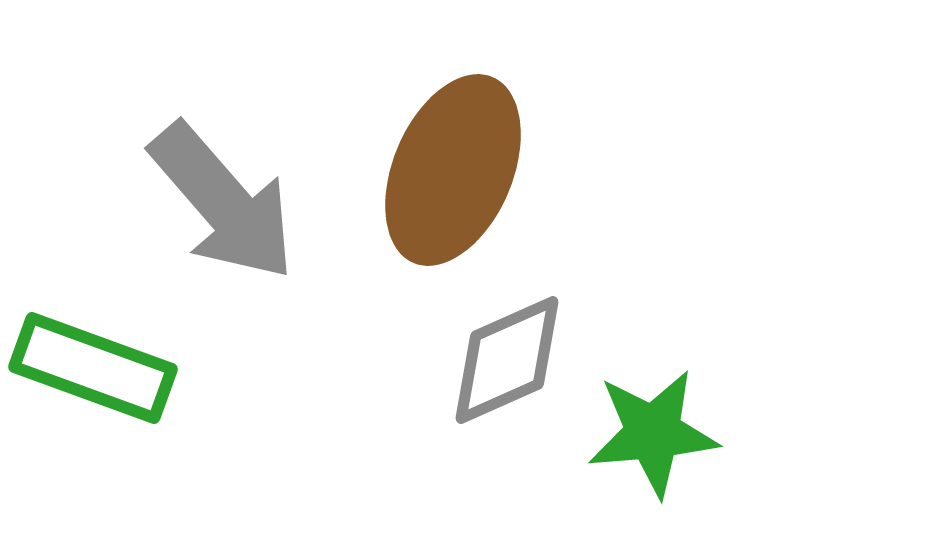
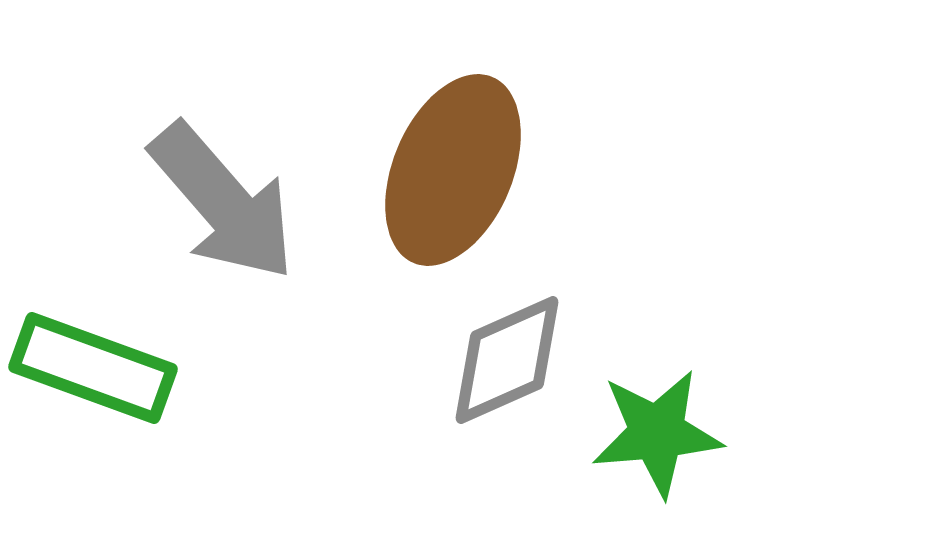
green star: moved 4 px right
